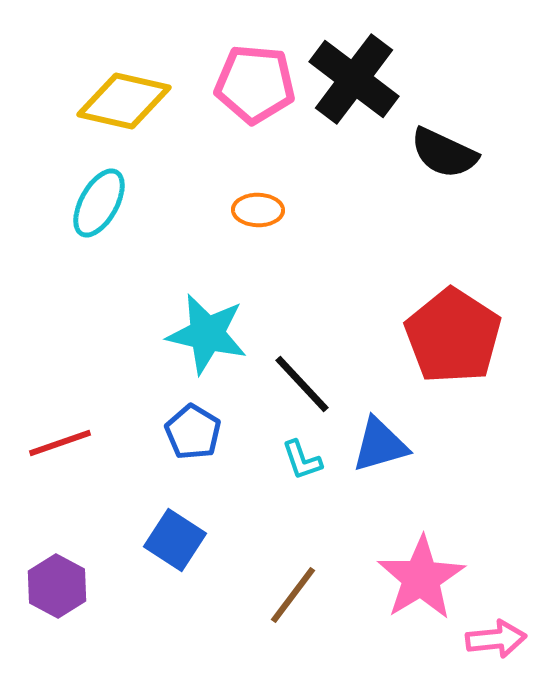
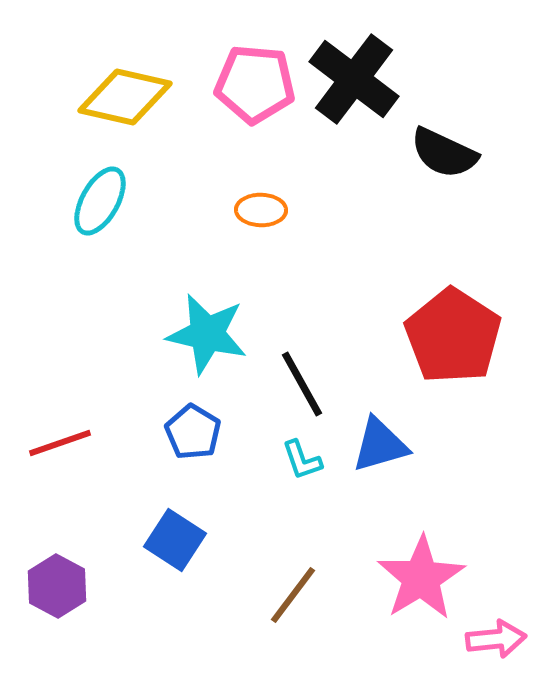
yellow diamond: moved 1 px right, 4 px up
cyan ellipse: moved 1 px right, 2 px up
orange ellipse: moved 3 px right
black line: rotated 14 degrees clockwise
